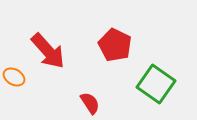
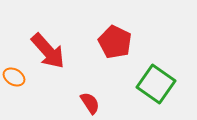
red pentagon: moved 3 px up
